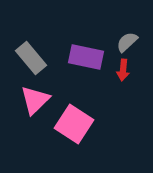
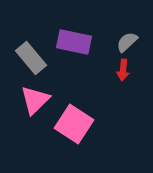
purple rectangle: moved 12 px left, 15 px up
